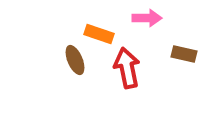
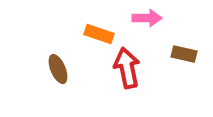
brown ellipse: moved 17 px left, 9 px down
